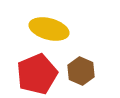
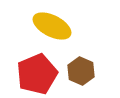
yellow ellipse: moved 3 px right, 3 px up; rotated 12 degrees clockwise
